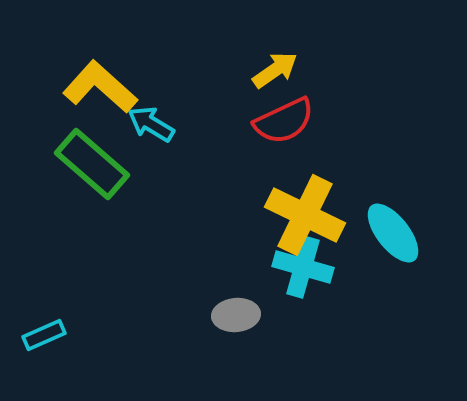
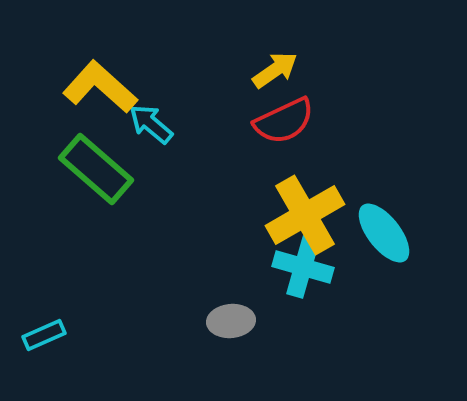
cyan arrow: rotated 9 degrees clockwise
green rectangle: moved 4 px right, 5 px down
yellow cross: rotated 34 degrees clockwise
cyan ellipse: moved 9 px left
gray ellipse: moved 5 px left, 6 px down
